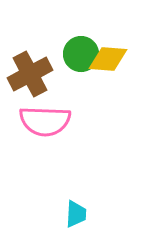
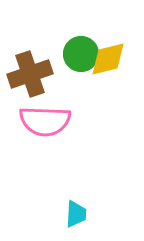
yellow diamond: rotated 18 degrees counterclockwise
brown cross: rotated 9 degrees clockwise
